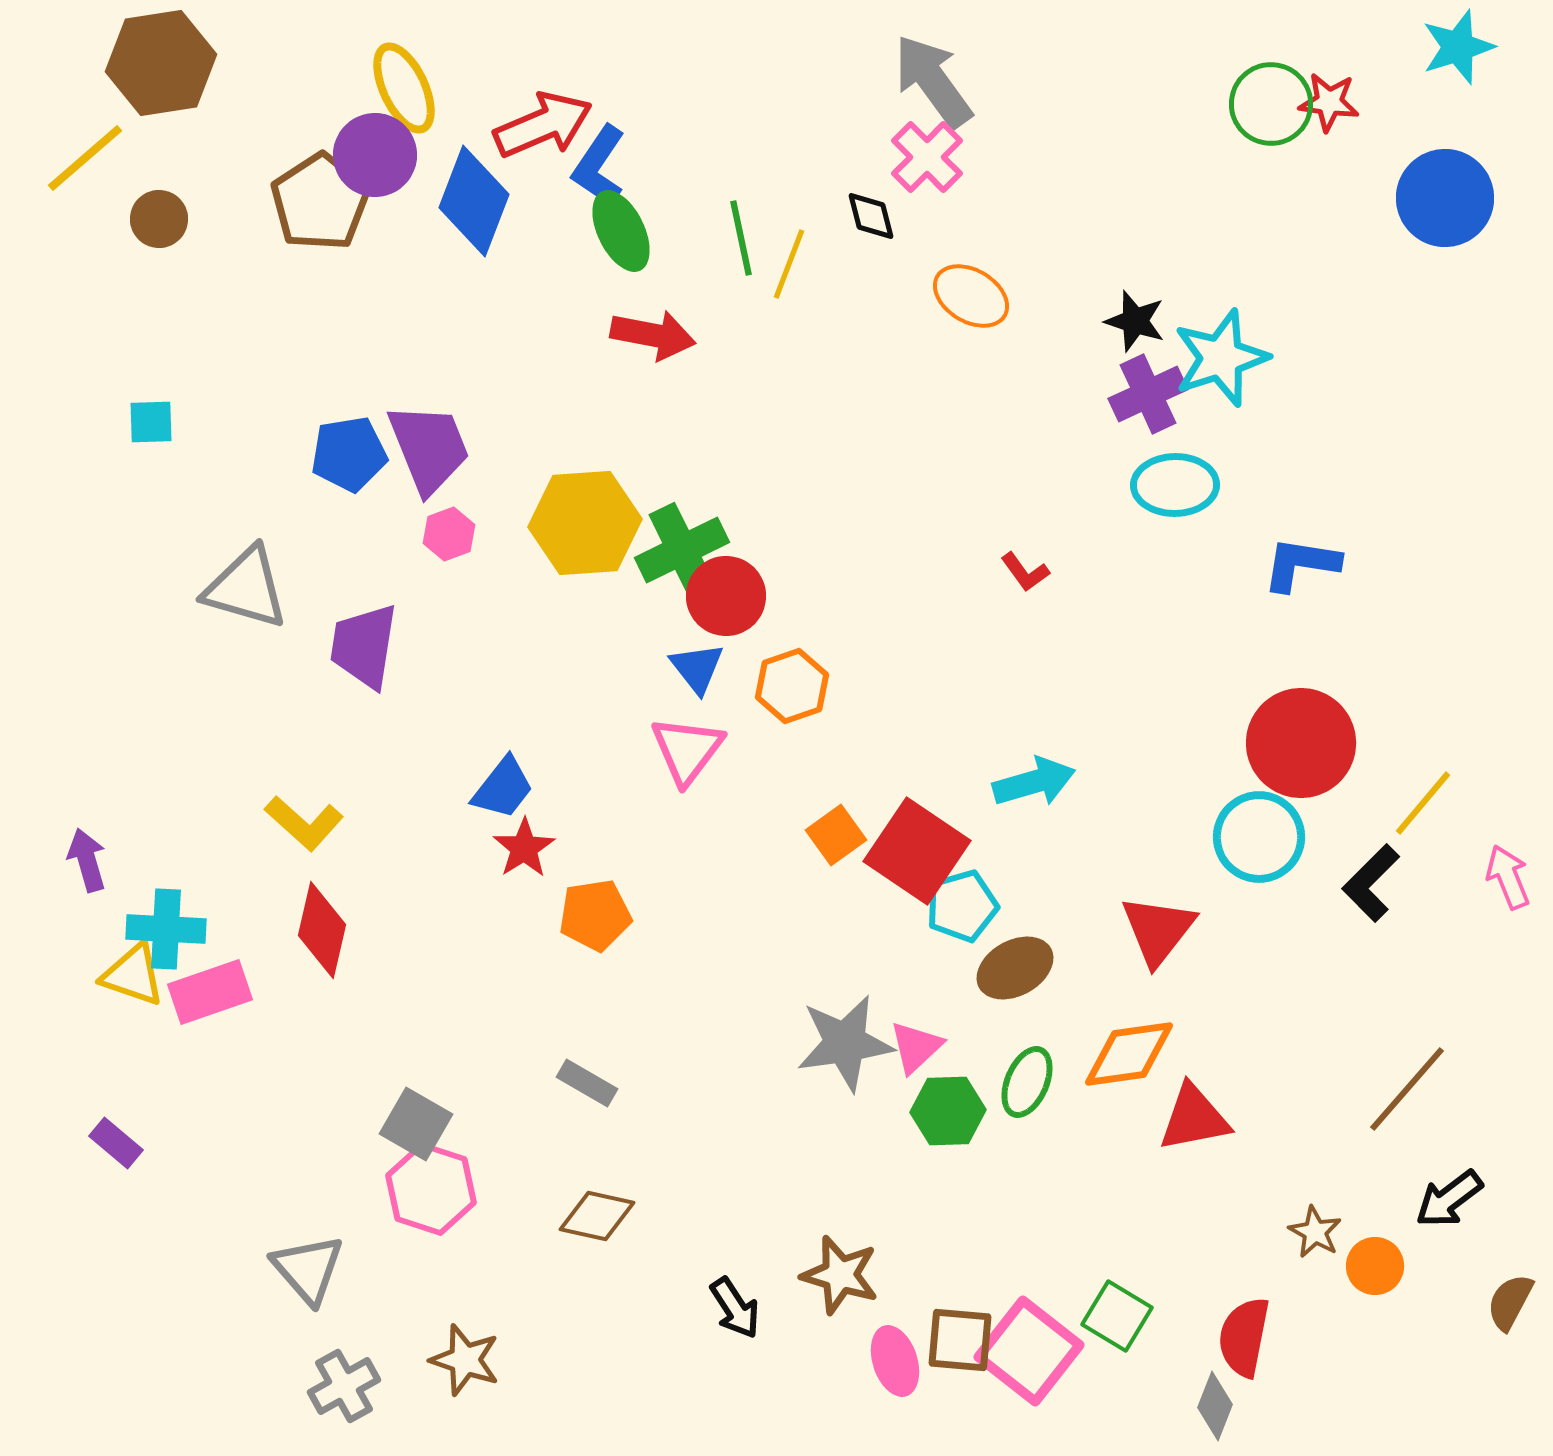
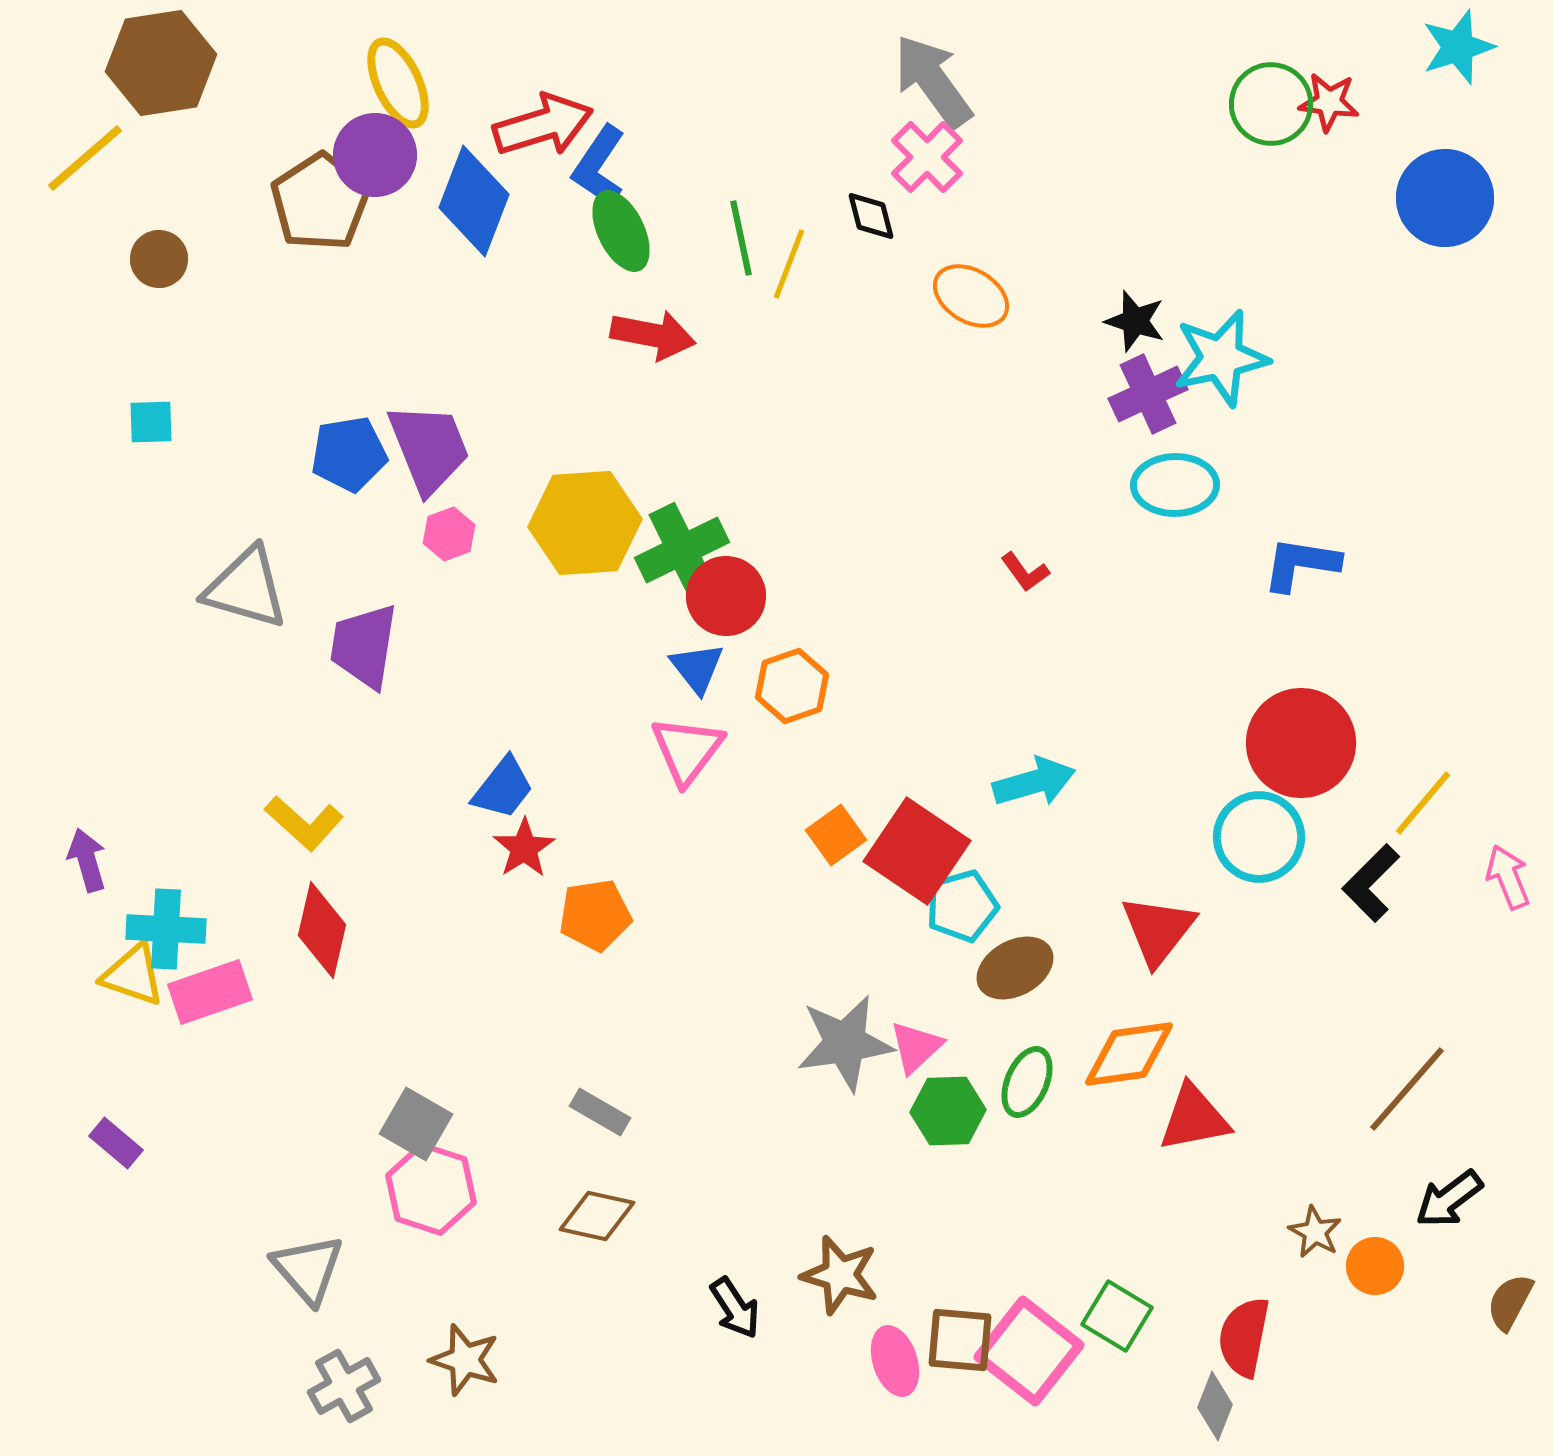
yellow ellipse at (404, 88): moved 6 px left, 5 px up
red arrow at (543, 125): rotated 6 degrees clockwise
brown circle at (159, 219): moved 40 px down
cyan star at (1221, 358): rotated 6 degrees clockwise
gray rectangle at (587, 1083): moved 13 px right, 29 px down
